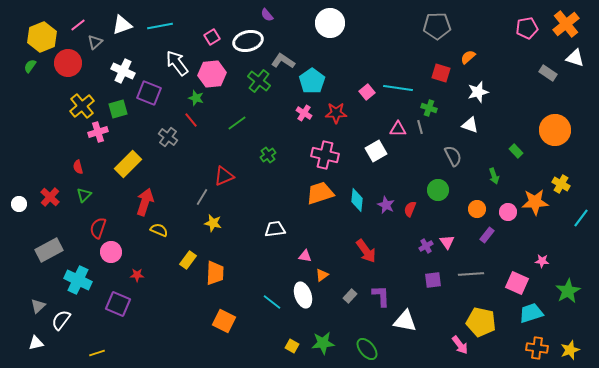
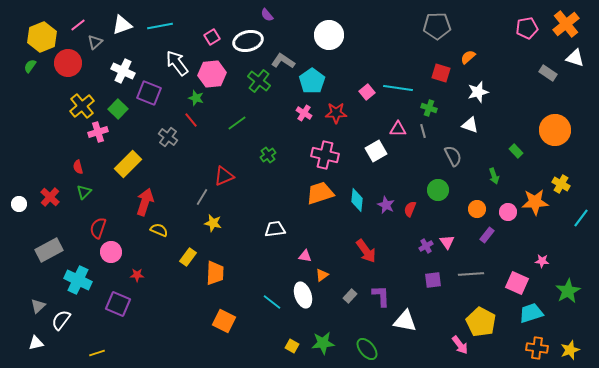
white circle at (330, 23): moved 1 px left, 12 px down
green square at (118, 109): rotated 30 degrees counterclockwise
gray line at (420, 127): moved 3 px right, 4 px down
green triangle at (84, 195): moved 3 px up
yellow rectangle at (188, 260): moved 3 px up
yellow pentagon at (481, 322): rotated 16 degrees clockwise
